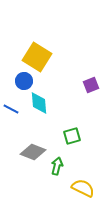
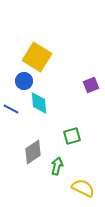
gray diamond: rotated 55 degrees counterclockwise
